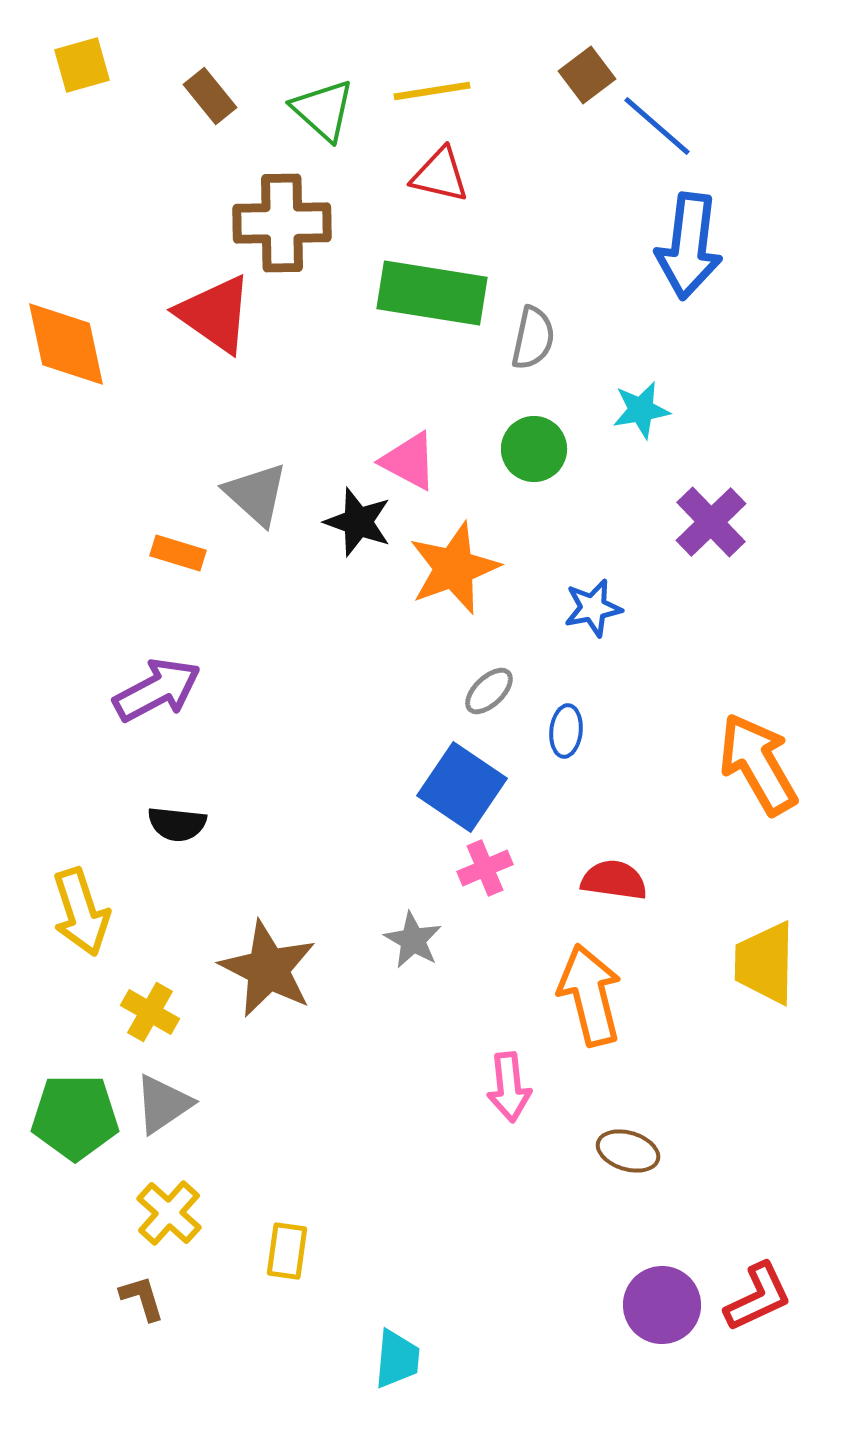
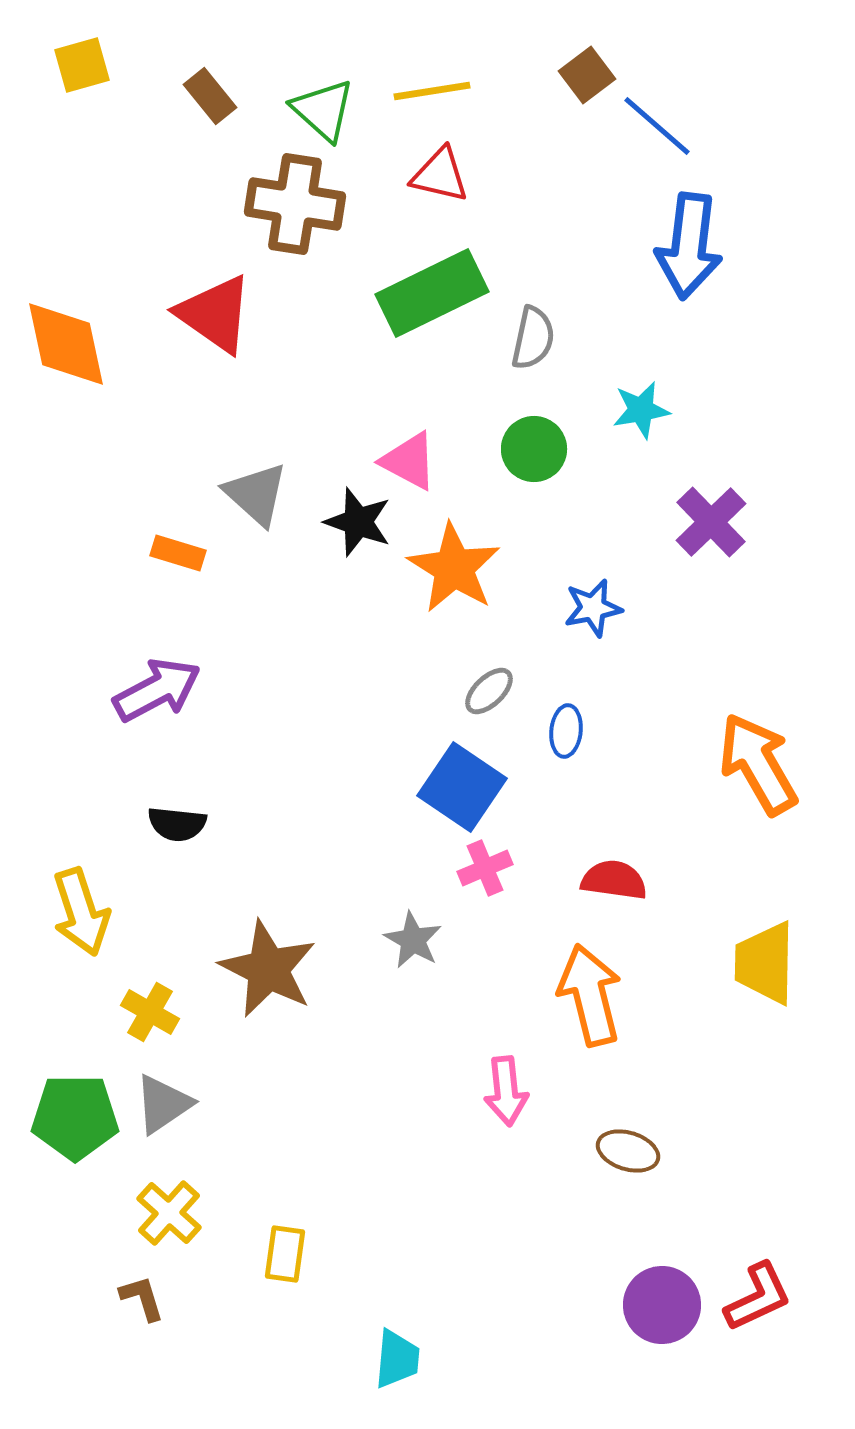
brown cross at (282, 223): moved 13 px right, 19 px up; rotated 10 degrees clockwise
green rectangle at (432, 293): rotated 35 degrees counterclockwise
orange star at (454, 568): rotated 20 degrees counterclockwise
pink arrow at (509, 1087): moved 3 px left, 4 px down
yellow rectangle at (287, 1251): moved 2 px left, 3 px down
